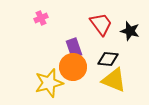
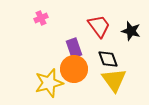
red trapezoid: moved 2 px left, 2 px down
black star: moved 1 px right
black diamond: rotated 65 degrees clockwise
orange circle: moved 1 px right, 2 px down
yellow triangle: rotated 32 degrees clockwise
